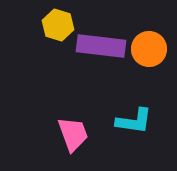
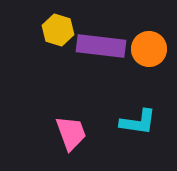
yellow hexagon: moved 5 px down
cyan L-shape: moved 4 px right, 1 px down
pink trapezoid: moved 2 px left, 1 px up
